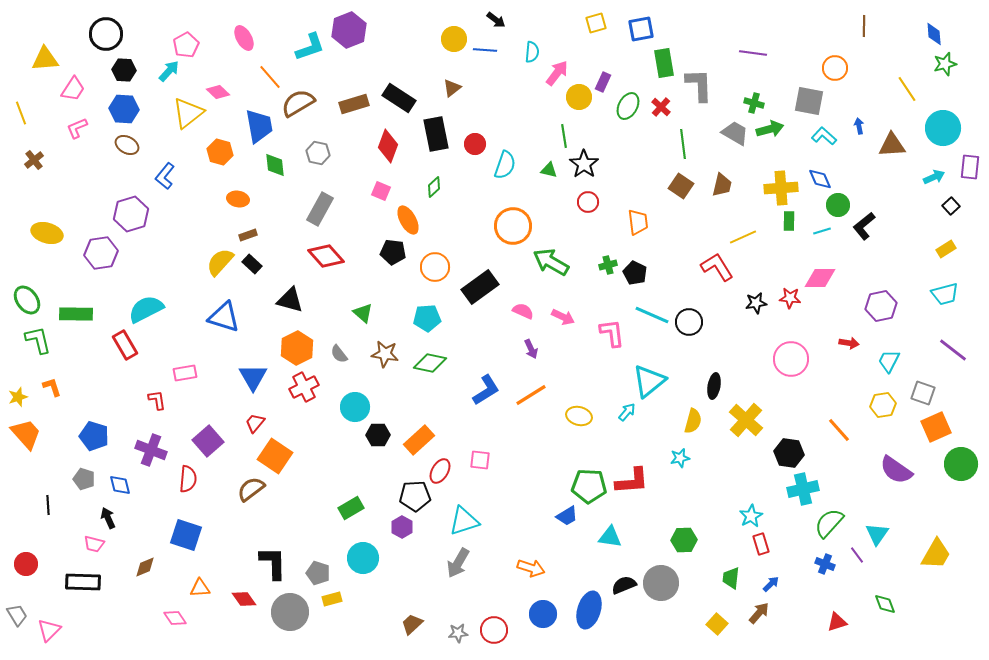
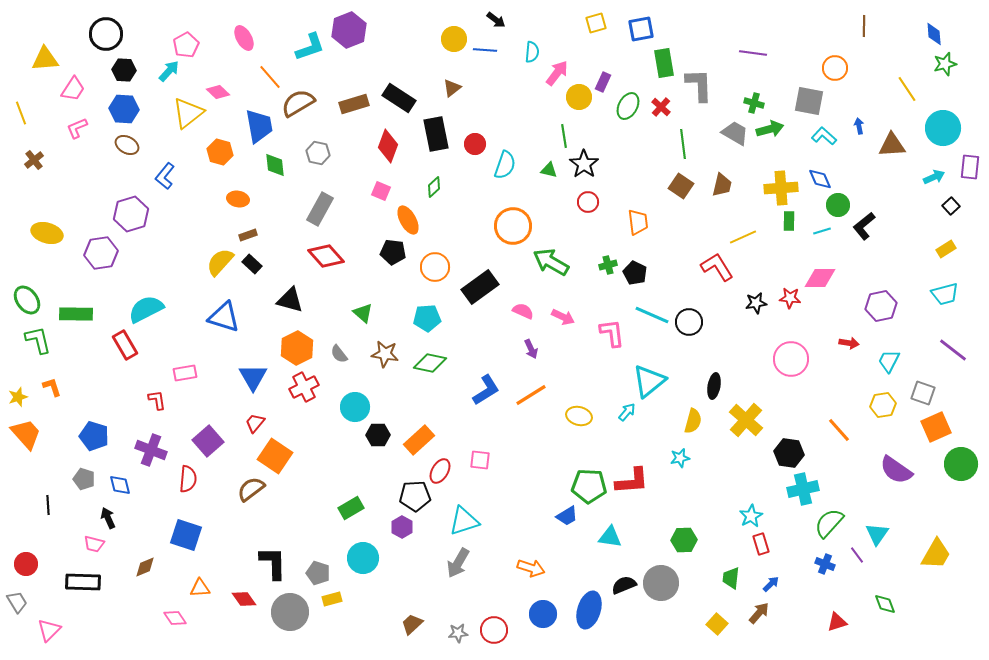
gray trapezoid at (17, 615): moved 13 px up
